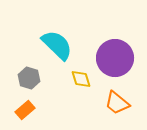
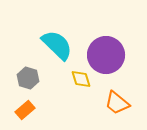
purple circle: moved 9 px left, 3 px up
gray hexagon: moved 1 px left
